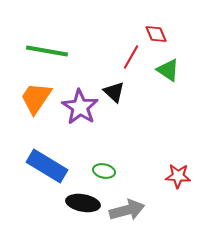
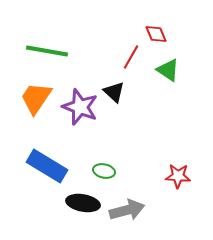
purple star: rotated 12 degrees counterclockwise
